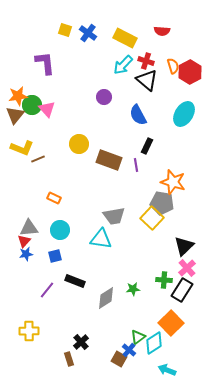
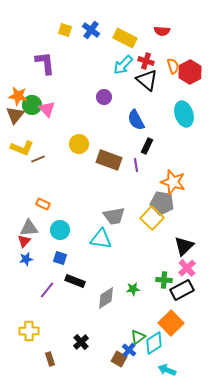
blue cross at (88, 33): moved 3 px right, 3 px up
orange star at (18, 96): rotated 18 degrees clockwise
cyan ellipse at (184, 114): rotated 50 degrees counterclockwise
blue semicircle at (138, 115): moved 2 px left, 5 px down
orange rectangle at (54, 198): moved 11 px left, 6 px down
blue star at (26, 254): moved 5 px down
blue square at (55, 256): moved 5 px right, 2 px down; rotated 32 degrees clockwise
black rectangle at (182, 290): rotated 30 degrees clockwise
brown rectangle at (69, 359): moved 19 px left
